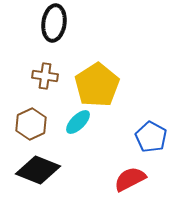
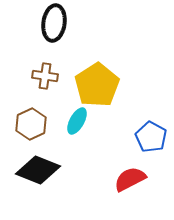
cyan ellipse: moved 1 px left, 1 px up; rotated 16 degrees counterclockwise
